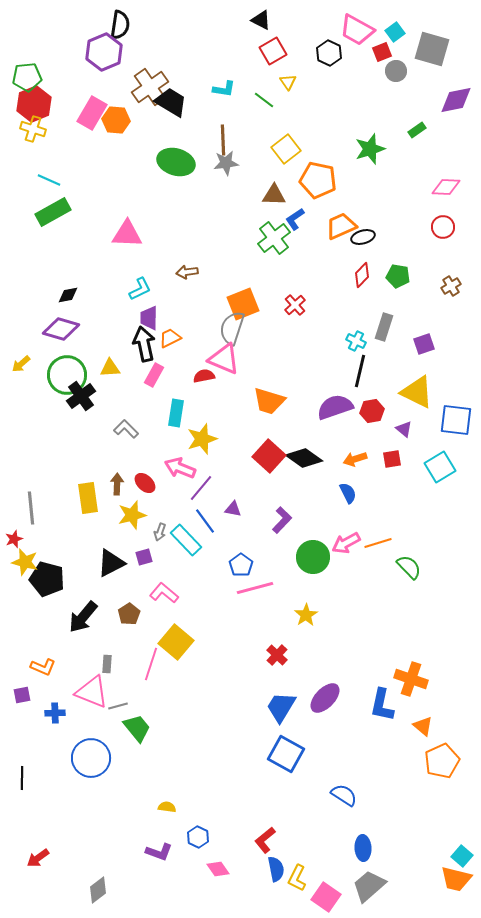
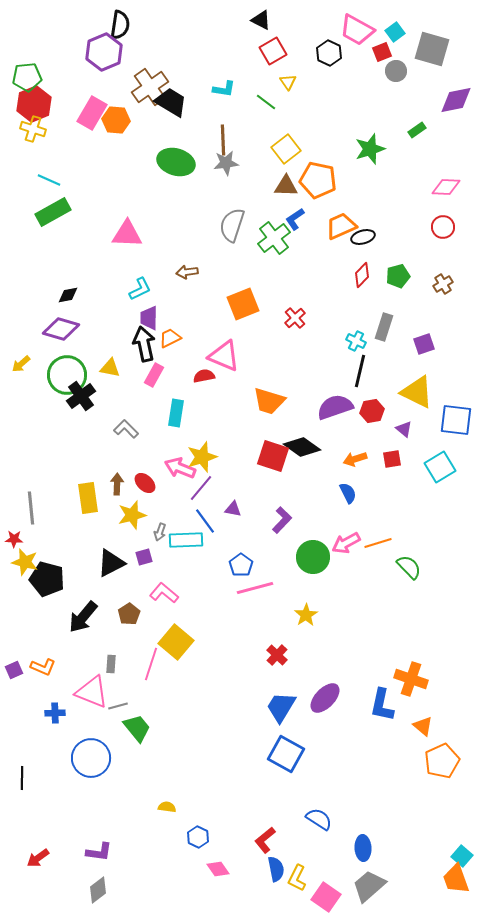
green line at (264, 100): moved 2 px right, 2 px down
brown triangle at (274, 195): moved 12 px right, 9 px up
green pentagon at (398, 276): rotated 25 degrees counterclockwise
brown cross at (451, 286): moved 8 px left, 2 px up
red cross at (295, 305): moved 13 px down
gray semicircle at (232, 328): moved 103 px up
pink triangle at (224, 359): moved 3 px up
yellow triangle at (110, 368): rotated 15 degrees clockwise
yellow star at (202, 439): moved 18 px down
red square at (269, 456): moved 4 px right; rotated 24 degrees counterclockwise
black diamond at (304, 458): moved 2 px left, 11 px up
red star at (14, 539): rotated 24 degrees clockwise
cyan rectangle at (186, 540): rotated 48 degrees counterclockwise
gray rectangle at (107, 664): moved 4 px right
purple square at (22, 695): moved 8 px left, 25 px up; rotated 12 degrees counterclockwise
blue semicircle at (344, 795): moved 25 px left, 24 px down
purple L-shape at (159, 852): moved 60 px left; rotated 12 degrees counterclockwise
orange trapezoid at (456, 879): rotated 56 degrees clockwise
